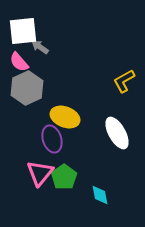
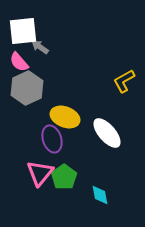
white ellipse: moved 10 px left; rotated 12 degrees counterclockwise
